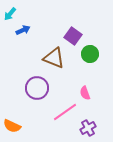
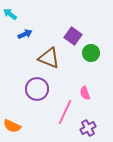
cyan arrow: rotated 88 degrees clockwise
blue arrow: moved 2 px right, 4 px down
green circle: moved 1 px right, 1 px up
brown triangle: moved 5 px left
purple circle: moved 1 px down
pink line: rotated 30 degrees counterclockwise
